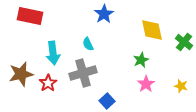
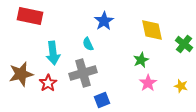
blue star: moved 7 px down
green cross: moved 2 px down
pink star: moved 2 px right, 1 px up
blue square: moved 5 px left, 1 px up; rotated 21 degrees clockwise
